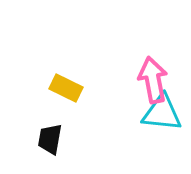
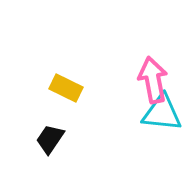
black trapezoid: rotated 24 degrees clockwise
